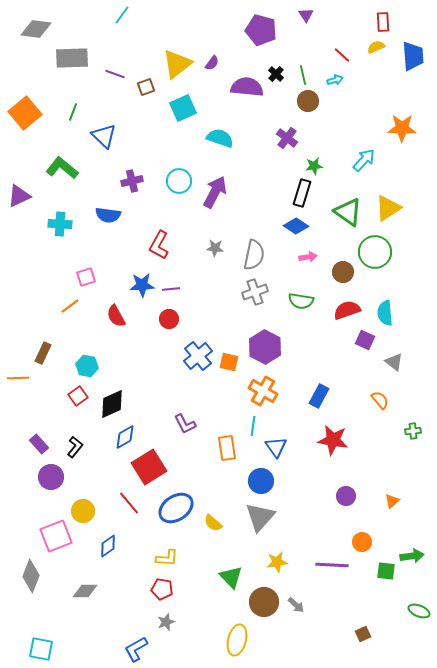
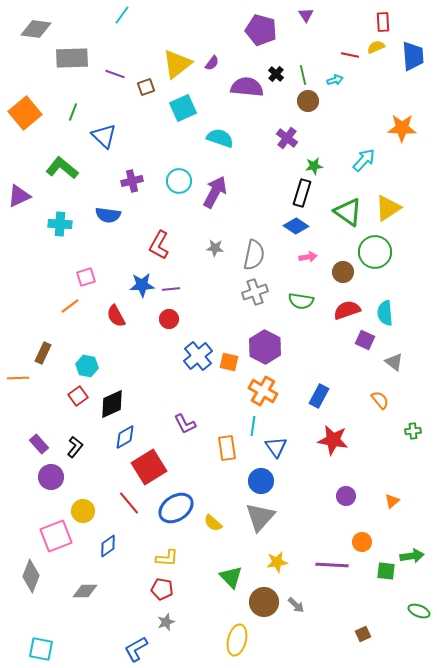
red line at (342, 55): moved 8 px right; rotated 30 degrees counterclockwise
